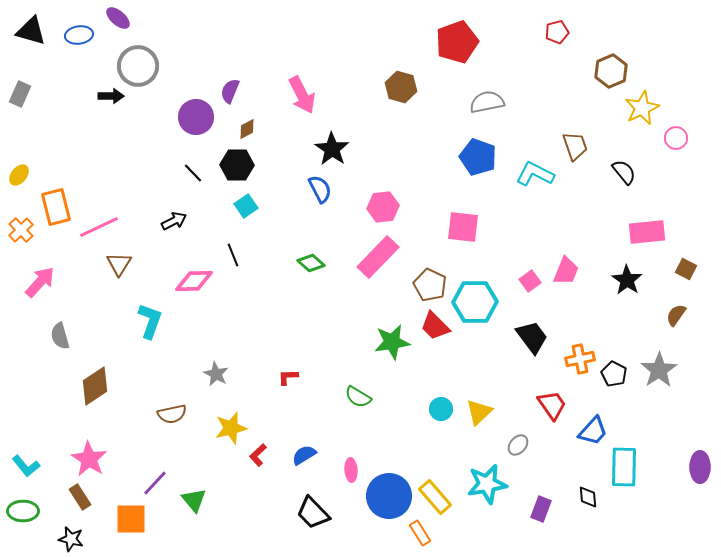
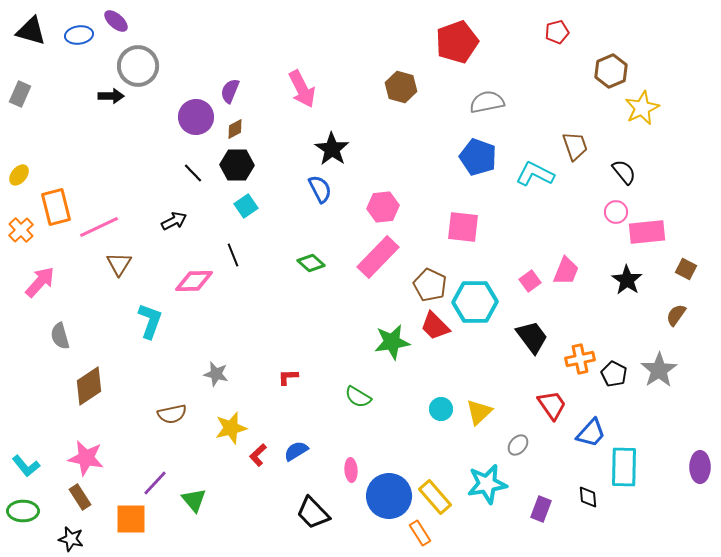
purple ellipse at (118, 18): moved 2 px left, 3 px down
pink arrow at (302, 95): moved 6 px up
brown diamond at (247, 129): moved 12 px left
pink circle at (676, 138): moved 60 px left, 74 px down
gray star at (216, 374): rotated 15 degrees counterclockwise
brown diamond at (95, 386): moved 6 px left
blue trapezoid at (593, 431): moved 2 px left, 2 px down
blue semicircle at (304, 455): moved 8 px left, 4 px up
pink star at (89, 459): moved 3 px left, 1 px up; rotated 21 degrees counterclockwise
